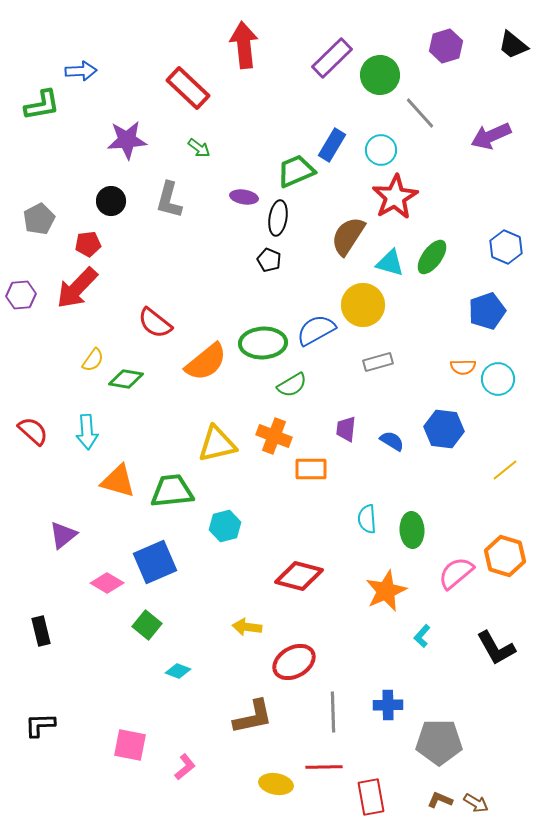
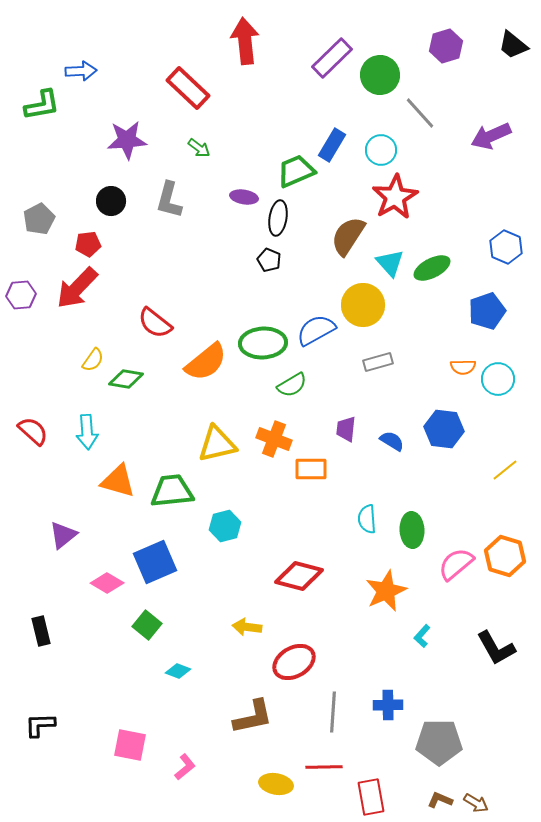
red arrow at (244, 45): moved 1 px right, 4 px up
green ellipse at (432, 257): moved 11 px down; rotated 27 degrees clockwise
cyan triangle at (390, 263): rotated 32 degrees clockwise
orange cross at (274, 436): moved 3 px down
pink semicircle at (456, 573): moved 9 px up
gray line at (333, 712): rotated 6 degrees clockwise
